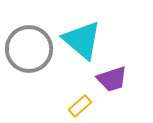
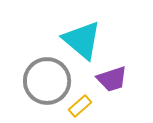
gray circle: moved 18 px right, 32 px down
